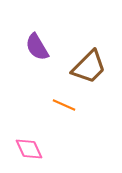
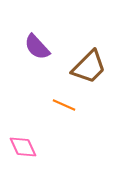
purple semicircle: rotated 12 degrees counterclockwise
pink diamond: moved 6 px left, 2 px up
